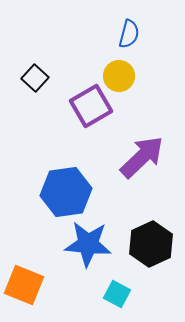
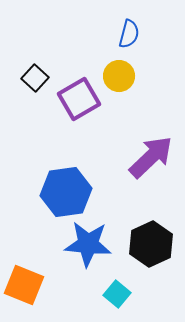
purple square: moved 12 px left, 7 px up
purple arrow: moved 9 px right
cyan square: rotated 12 degrees clockwise
